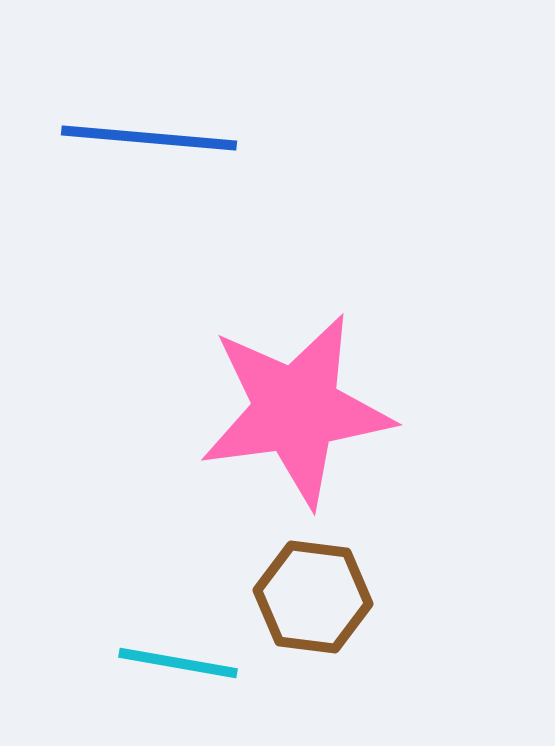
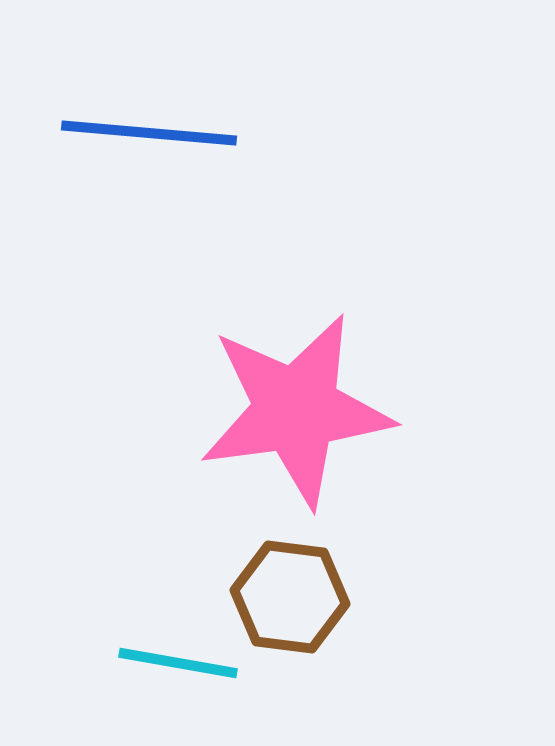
blue line: moved 5 px up
brown hexagon: moved 23 px left
